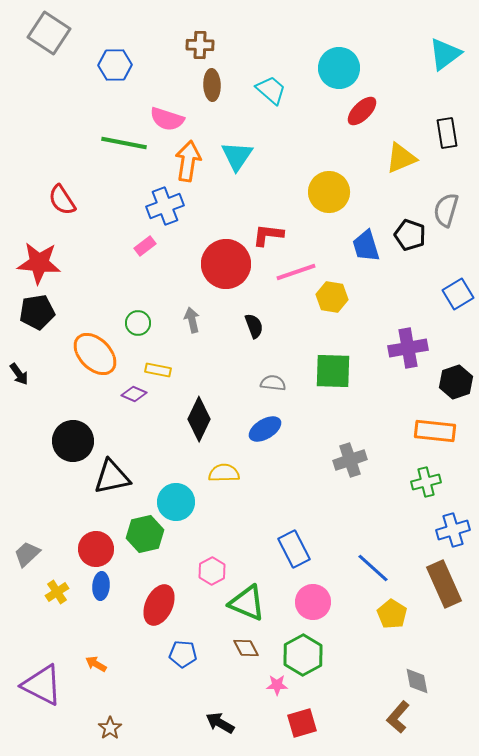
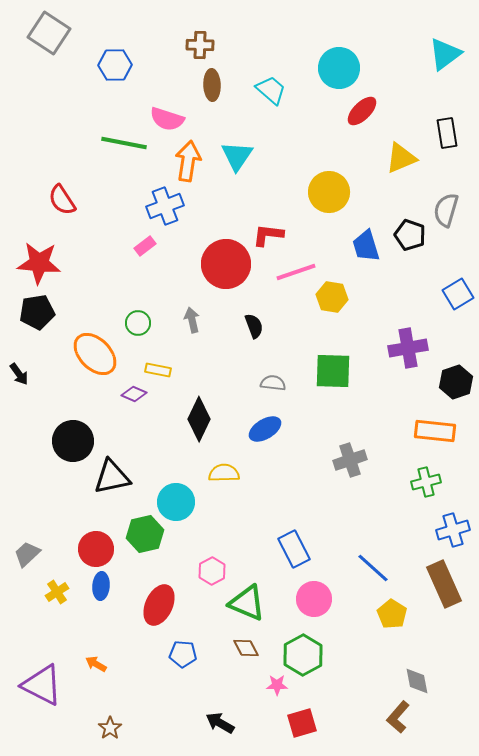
pink circle at (313, 602): moved 1 px right, 3 px up
